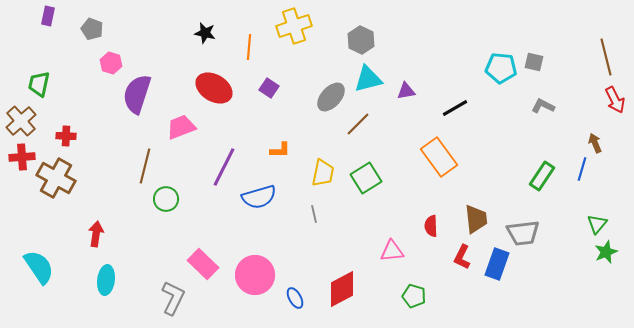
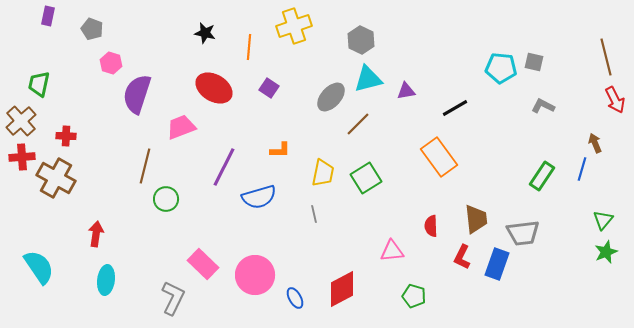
green triangle at (597, 224): moved 6 px right, 4 px up
